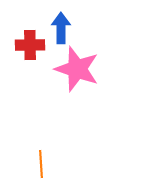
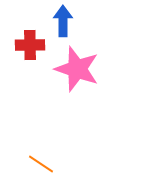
blue arrow: moved 2 px right, 7 px up
orange line: rotated 52 degrees counterclockwise
